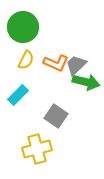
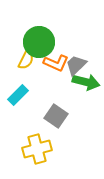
green circle: moved 16 px right, 15 px down
